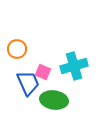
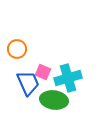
cyan cross: moved 6 px left, 12 px down
